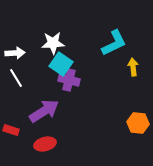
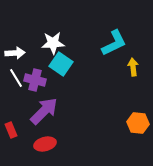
purple cross: moved 34 px left
purple arrow: rotated 12 degrees counterclockwise
red rectangle: rotated 49 degrees clockwise
